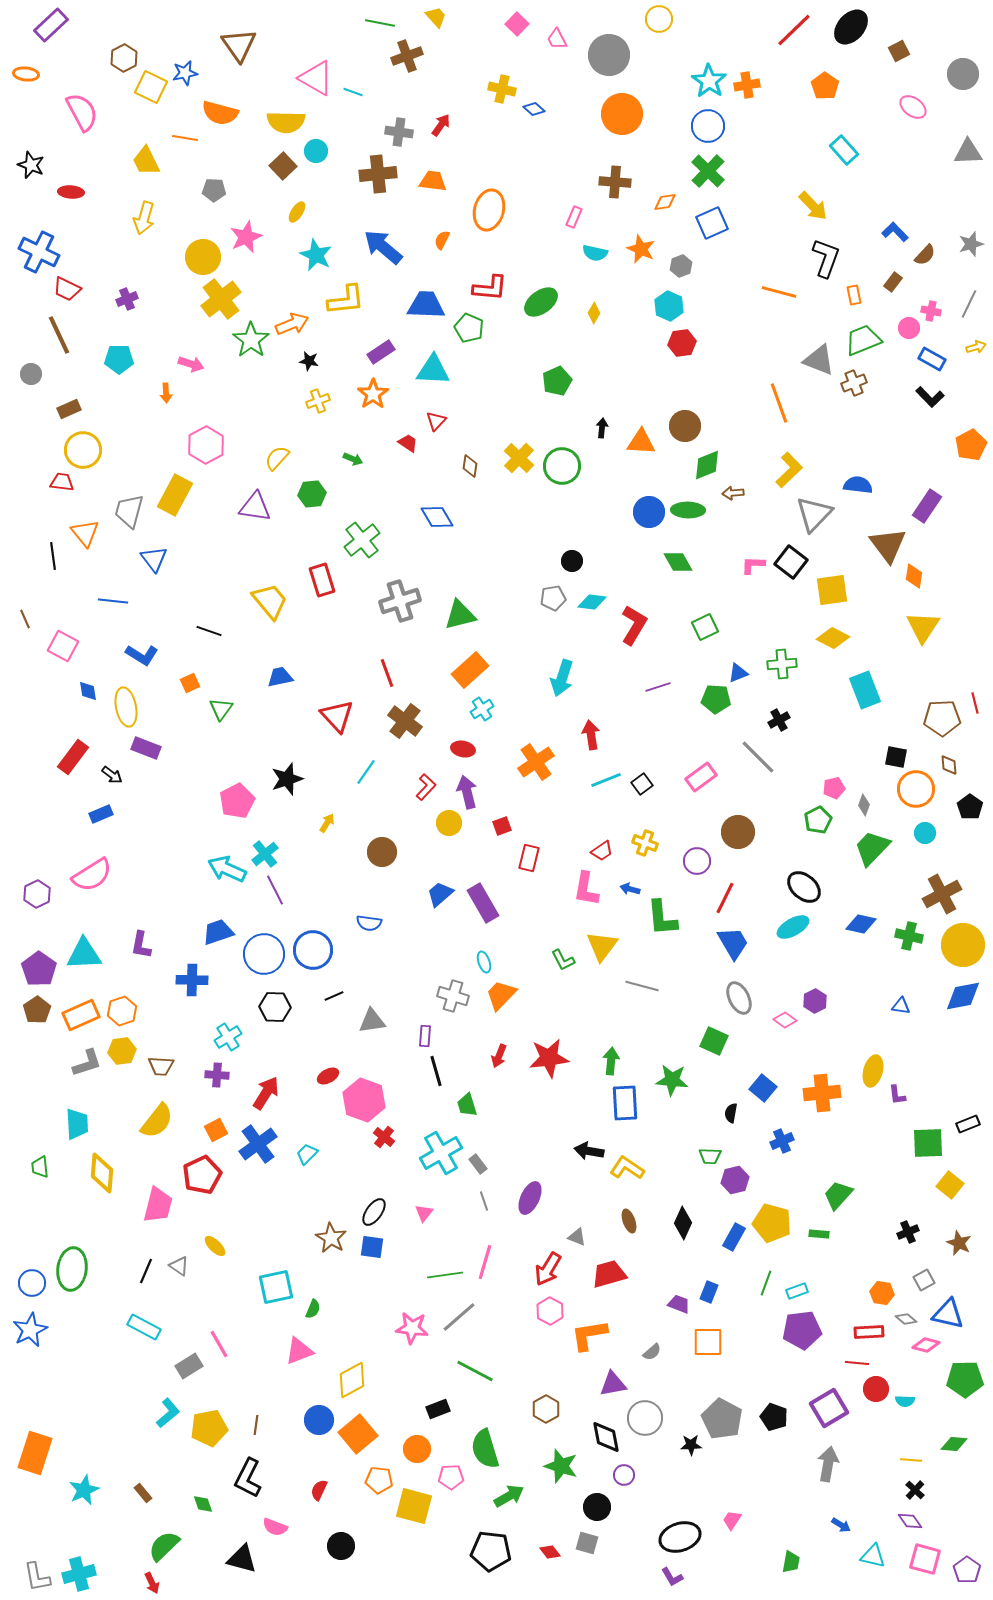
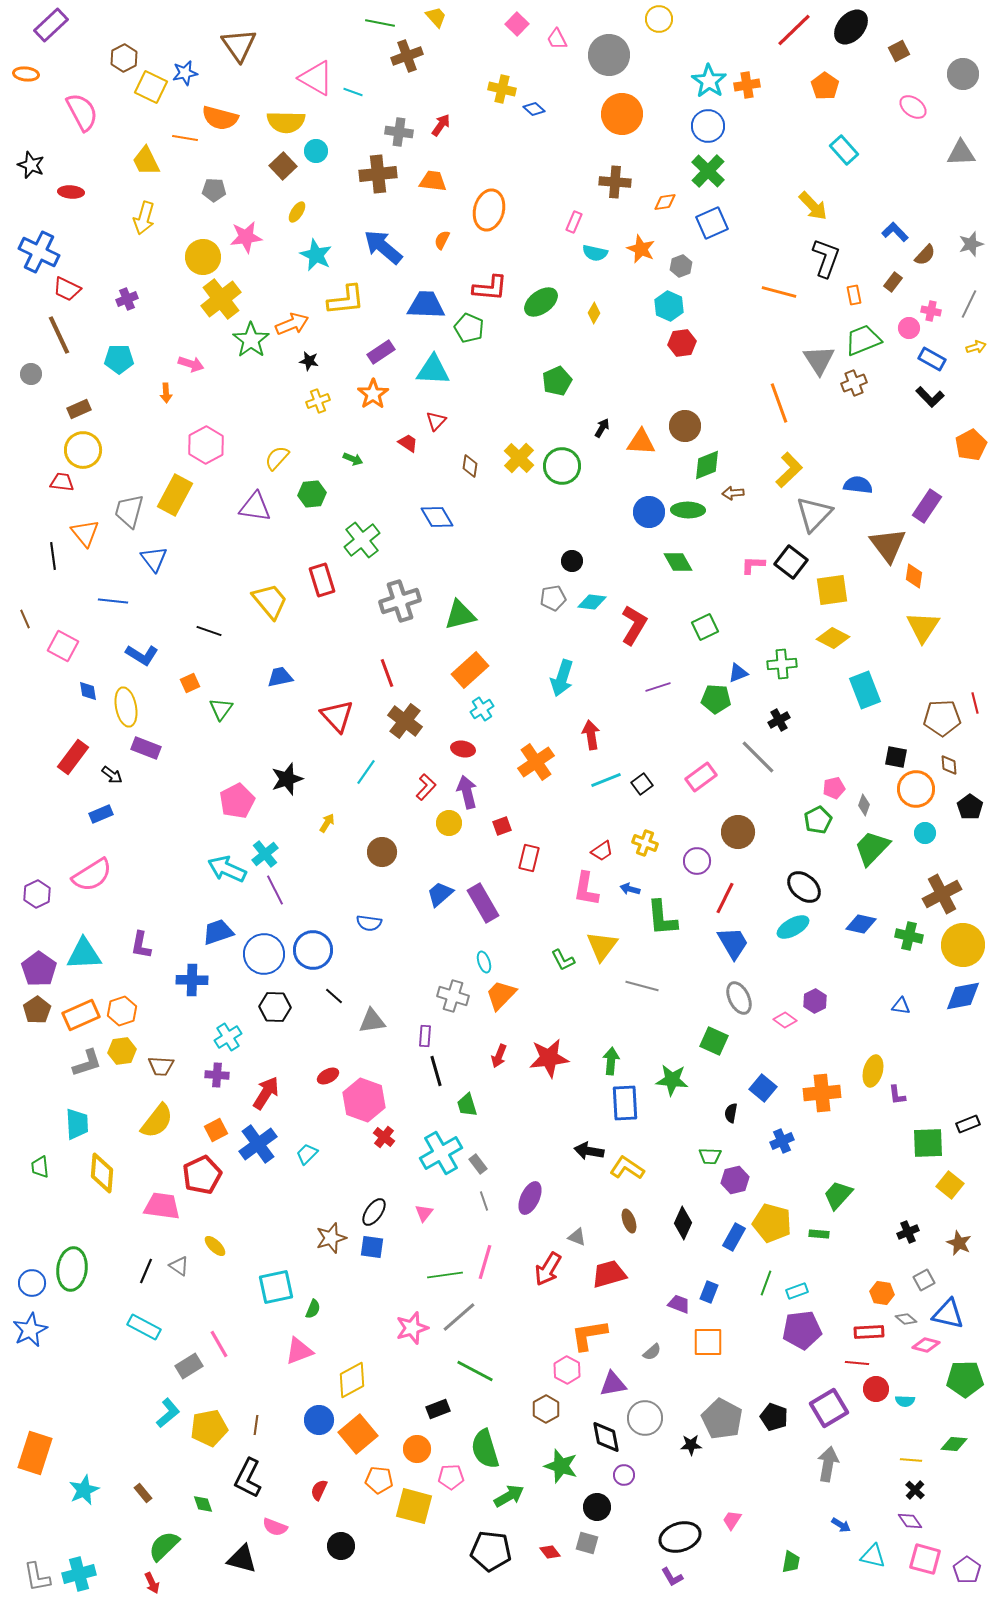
orange semicircle at (220, 113): moved 5 px down
gray triangle at (968, 152): moved 7 px left, 1 px down
pink rectangle at (574, 217): moved 5 px down
pink star at (246, 237): rotated 16 degrees clockwise
gray triangle at (819, 360): rotated 36 degrees clockwise
brown rectangle at (69, 409): moved 10 px right
black arrow at (602, 428): rotated 24 degrees clockwise
black line at (334, 996): rotated 66 degrees clockwise
pink trapezoid at (158, 1205): moved 4 px right, 1 px down; rotated 96 degrees counterclockwise
brown star at (331, 1238): rotated 24 degrees clockwise
pink hexagon at (550, 1311): moved 17 px right, 59 px down
pink star at (412, 1328): rotated 24 degrees counterclockwise
